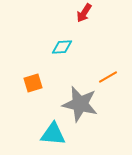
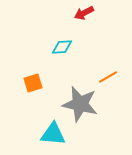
red arrow: rotated 30 degrees clockwise
